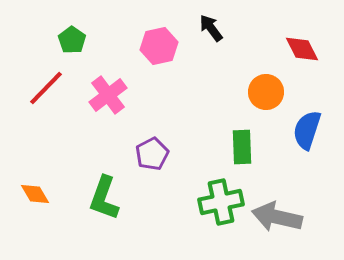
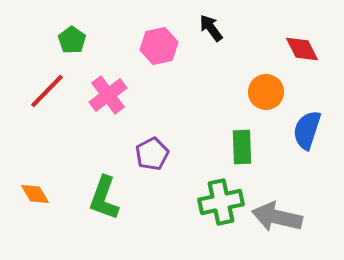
red line: moved 1 px right, 3 px down
